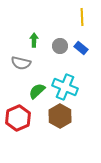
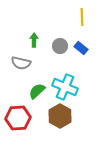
red hexagon: rotated 20 degrees clockwise
